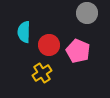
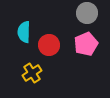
pink pentagon: moved 8 px right, 7 px up; rotated 25 degrees clockwise
yellow cross: moved 10 px left
